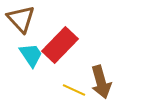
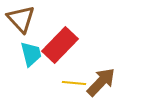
cyan trapezoid: moved 1 px up; rotated 20 degrees clockwise
brown arrow: rotated 120 degrees counterclockwise
yellow line: moved 7 px up; rotated 20 degrees counterclockwise
